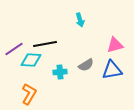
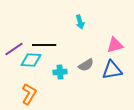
cyan arrow: moved 2 px down
black line: moved 1 px left, 1 px down; rotated 10 degrees clockwise
